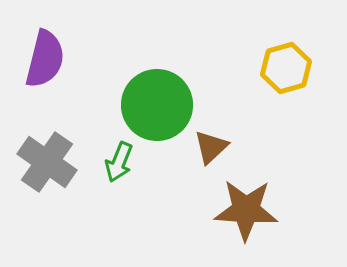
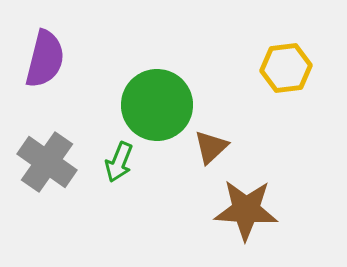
yellow hexagon: rotated 9 degrees clockwise
